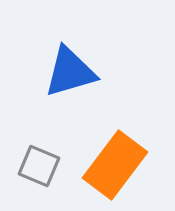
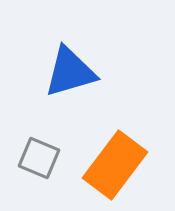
gray square: moved 8 px up
